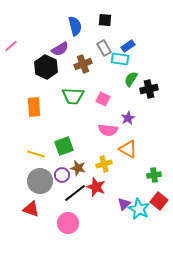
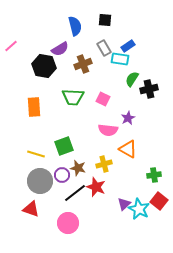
black hexagon: moved 2 px left, 1 px up; rotated 15 degrees counterclockwise
green semicircle: moved 1 px right
green trapezoid: moved 1 px down
